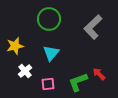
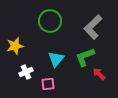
green circle: moved 1 px right, 2 px down
cyan triangle: moved 5 px right, 6 px down
white cross: moved 1 px right, 1 px down; rotated 16 degrees clockwise
green L-shape: moved 7 px right, 25 px up
